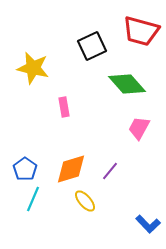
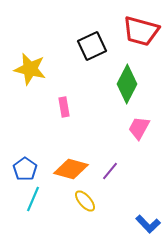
yellow star: moved 3 px left, 1 px down
green diamond: rotated 69 degrees clockwise
orange diamond: rotated 32 degrees clockwise
